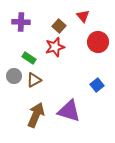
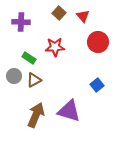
brown square: moved 13 px up
red star: rotated 12 degrees clockwise
